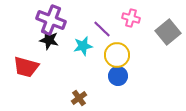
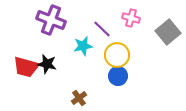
black star: moved 2 px left, 24 px down
